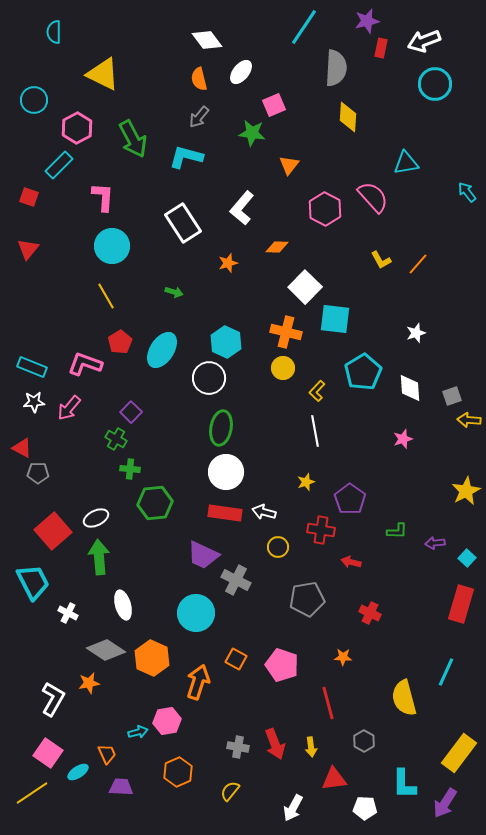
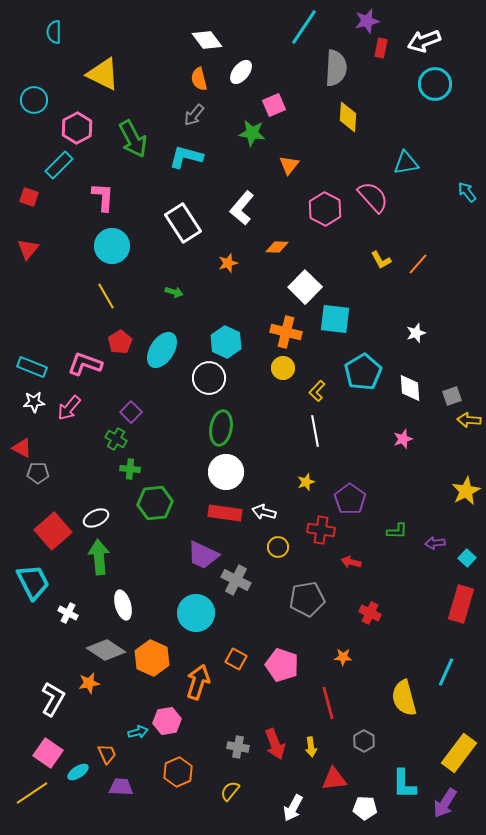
gray arrow at (199, 117): moved 5 px left, 2 px up
